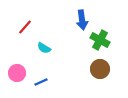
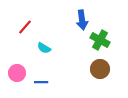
blue line: rotated 24 degrees clockwise
